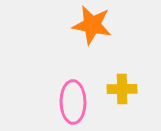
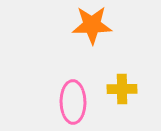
orange star: rotated 12 degrees counterclockwise
